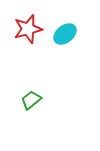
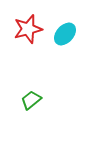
cyan ellipse: rotated 10 degrees counterclockwise
